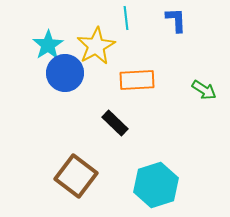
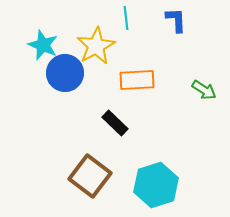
cyan star: moved 5 px left; rotated 16 degrees counterclockwise
brown square: moved 14 px right
